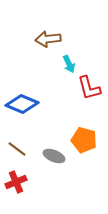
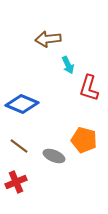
cyan arrow: moved 1 px left, 1 px down
red L-shape: rotated 32 degrees clockwise
brown line: moved 2 px right, 3 px up
